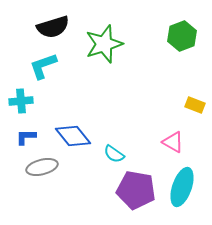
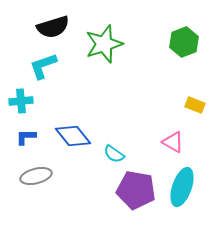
green hexagon: moved 2 px right, 6 px down
gray ellipse: moved 6 px left, 9 px down
